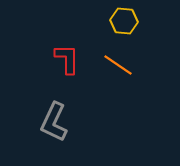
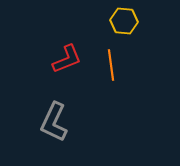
red L-shape: rotated 68 degrees clockwise
orange line: moved 7 px left; rotated 48 degrees clockwise
